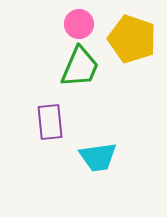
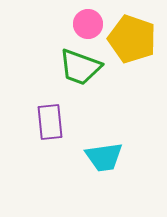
pink circle: moved 9 px right
green trapezoid: rotated 87 degrees clockwise
cyan trapezoid: moved 6 px right
